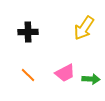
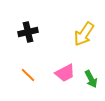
yellow arrow: moved 6 px down
black cross: rotated 12 degrees counterclockwise
green arrow: rotated 60 degrees clockwise
